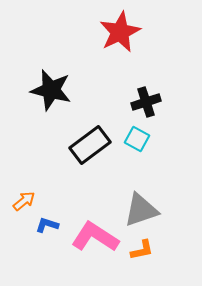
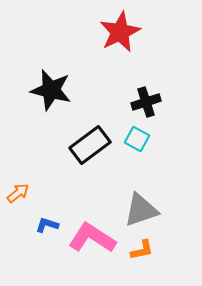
orange arrow: moved 6 px left, 8 px up
pink L-shape: moved 3 px left, 1 px down
